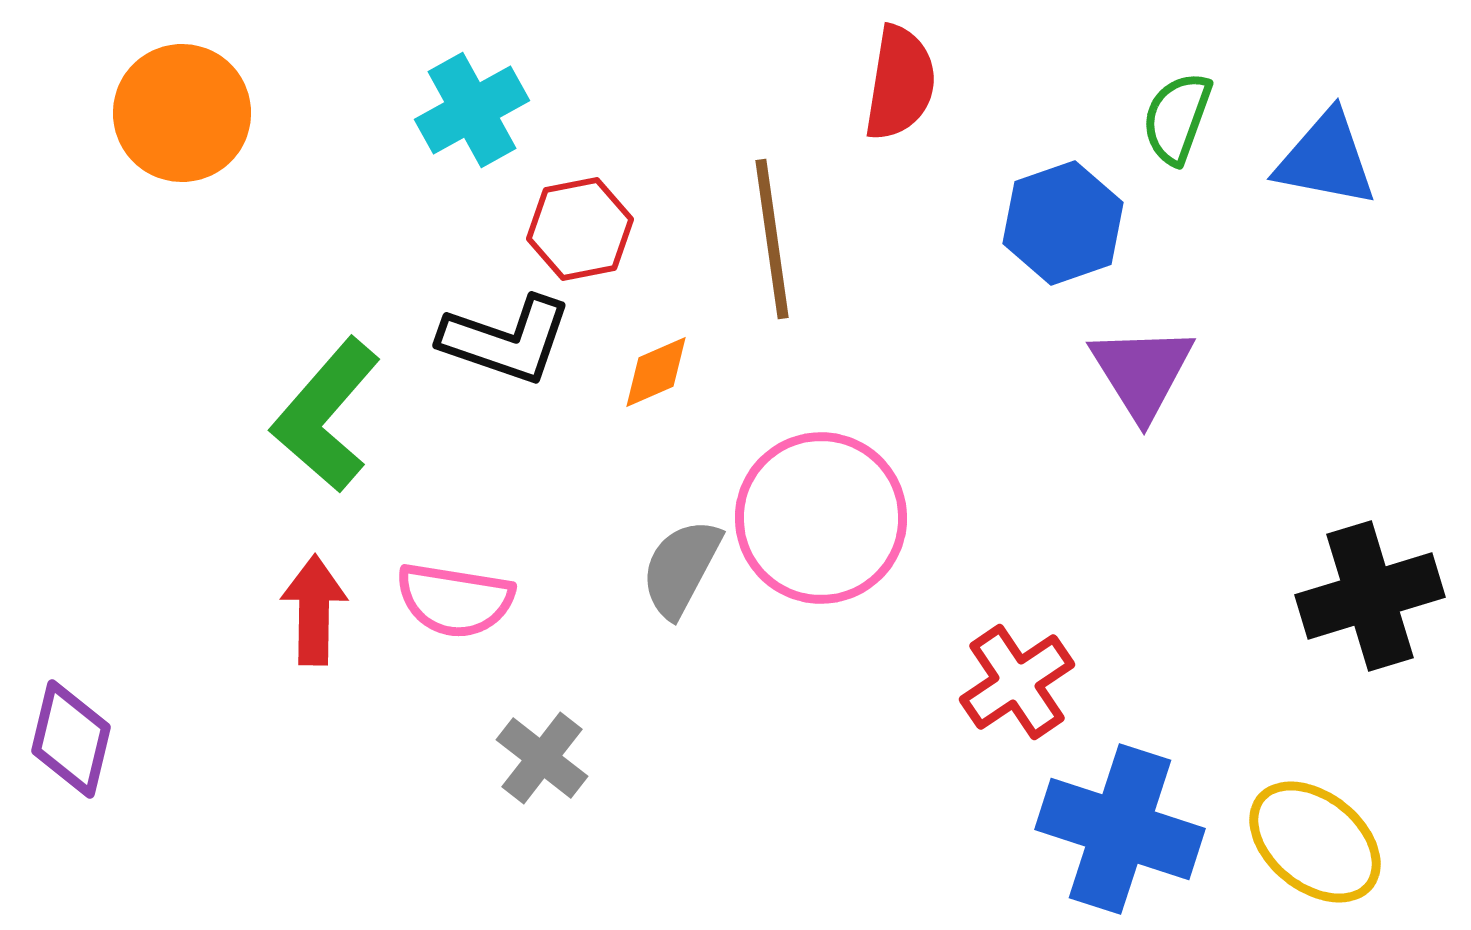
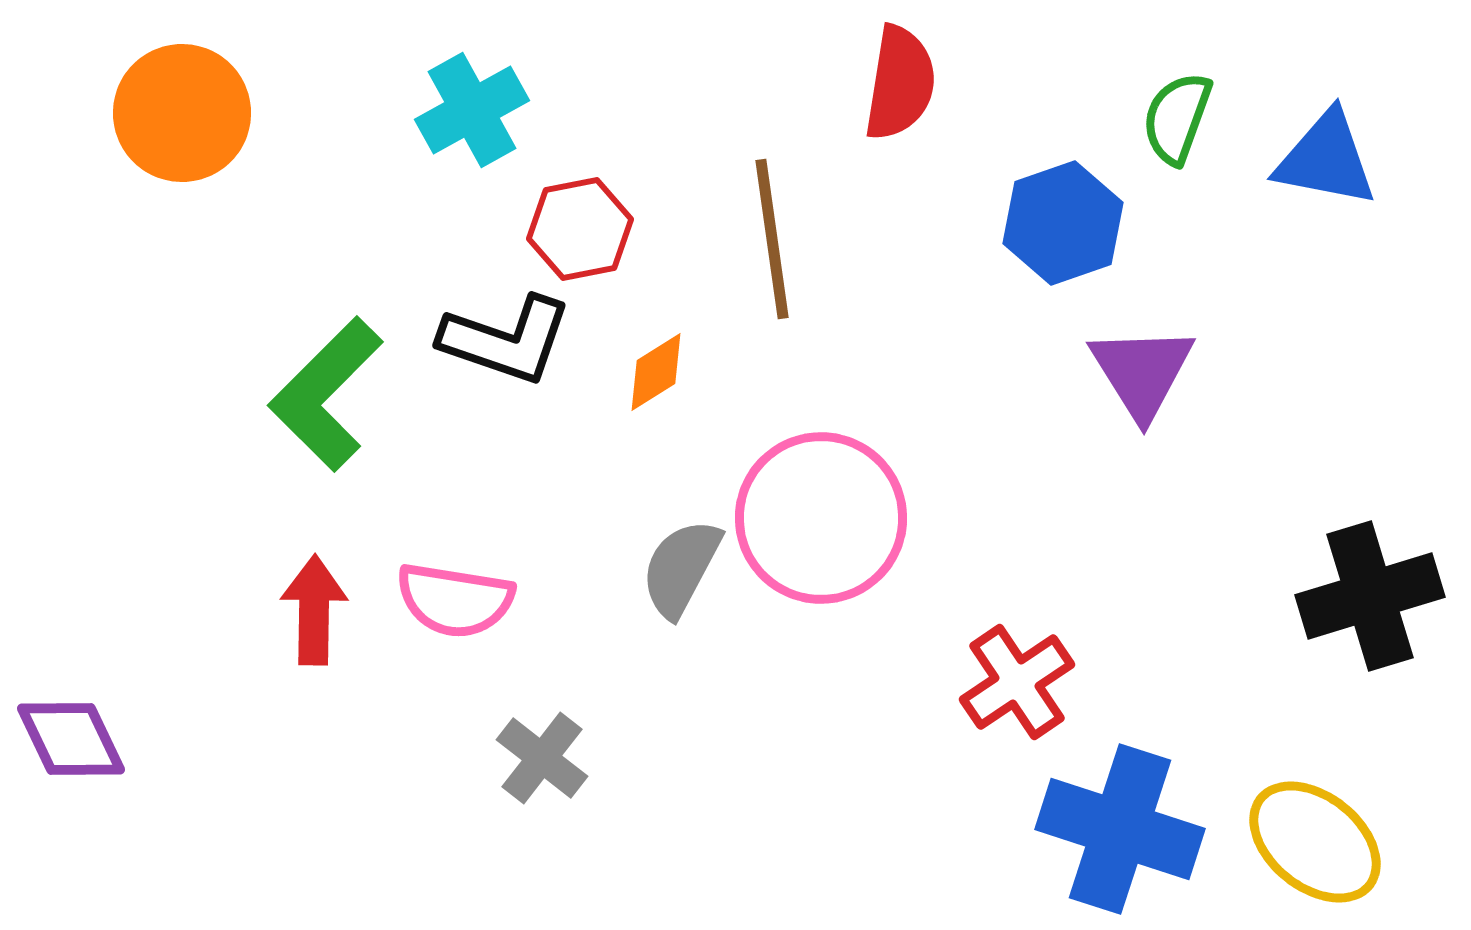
orange diamond: rotated 8 degrees counterclockwise
green L-shape: moved 21 px up; rotated 4 degrees clockwise
purple diamond: rotated 39 degrees counterclockwise
